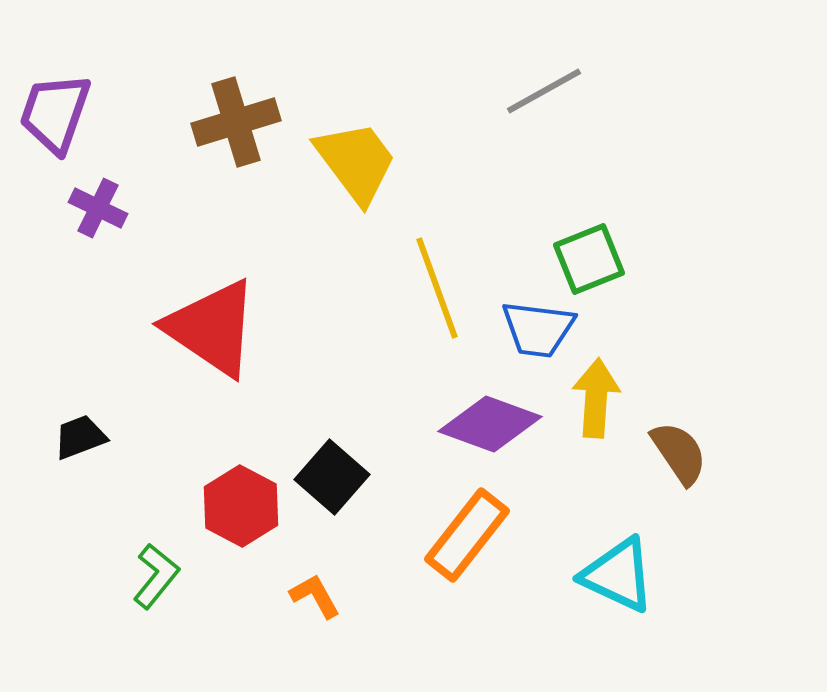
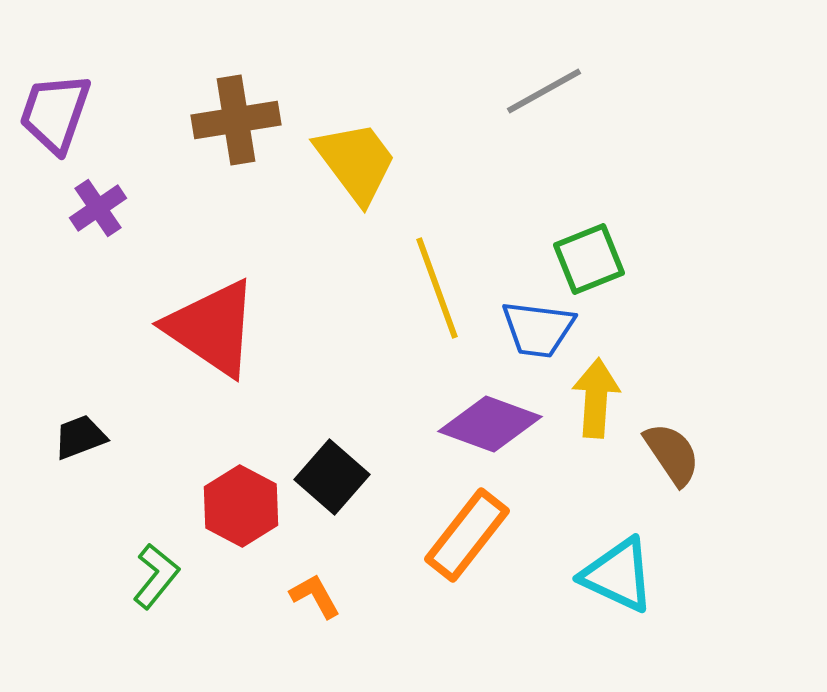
brown cross: moved 2 px up; rotated 8 degrees clockwise
purple cross: rotated 30 degrees clockwise
brown semicircle: moved 7 px left, 1 px down
